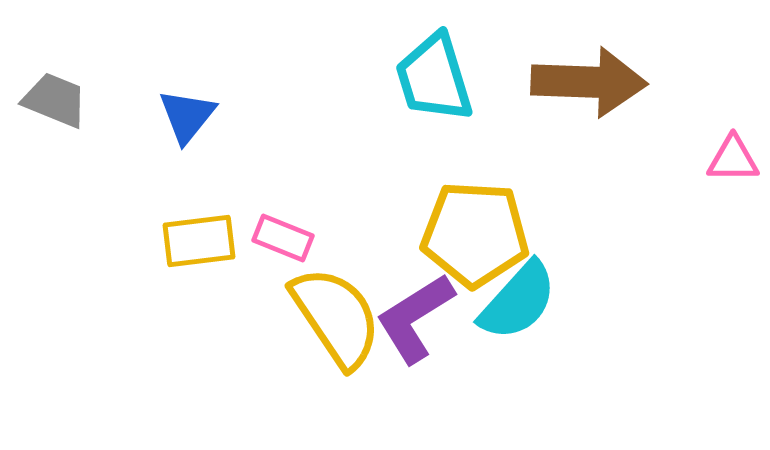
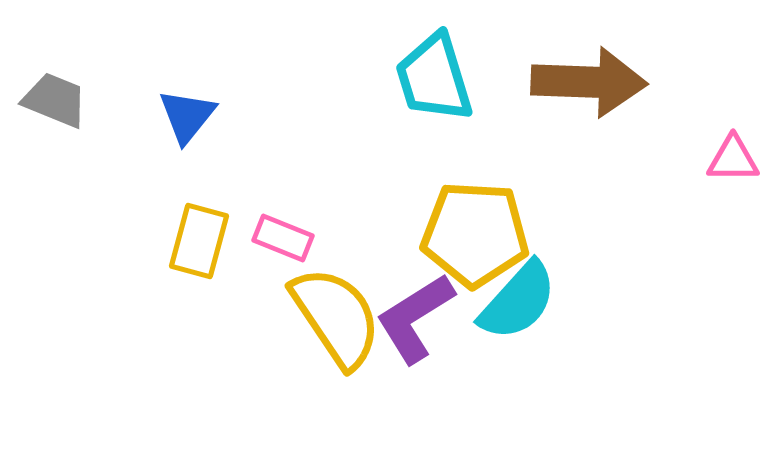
yellow rectangle: rotated 68 degrees counterclockwise
